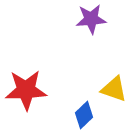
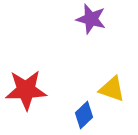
purple star: rotated 20 degrees clockwise
yellow triangle: moved 2 px left
